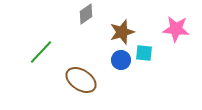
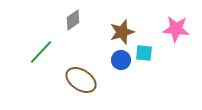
gray diamond: moved 13 px left, 6 px down
